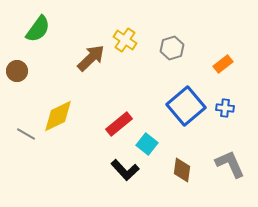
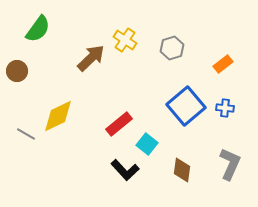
gray L-shape: rotated 48 degrees clockwise
